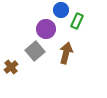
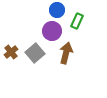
blue circle: moved 4 px left
purple circle: moved 6 px right, 2 px down
gray square: moved 2 px down
brown cross: moved 15 px up
